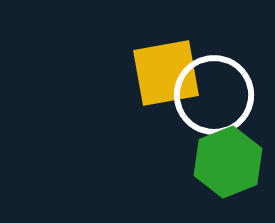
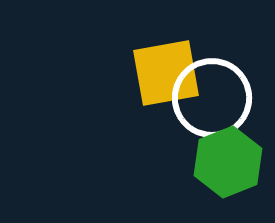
white circle: moved 2 px left, 3 px down
